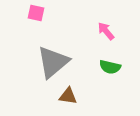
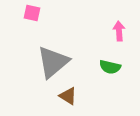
pink square: moved 4 px left
pink arrow: moved 13 px right; rotated 36 degrees clockwise
brown triangle: rotated 24 degrees clockwise
